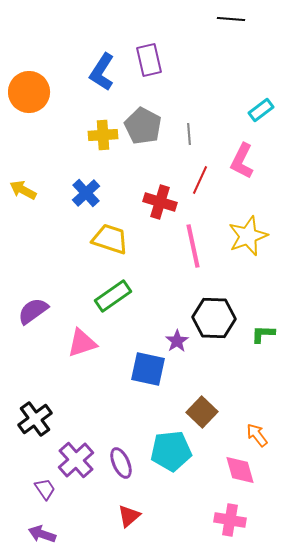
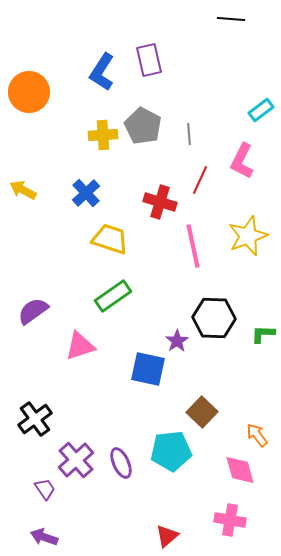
pink triangle: moved 2 px left, 3 px down
red triangle: moved 38 px right, 20 px down
purple arrow: moved 2 px right, 3 px down
